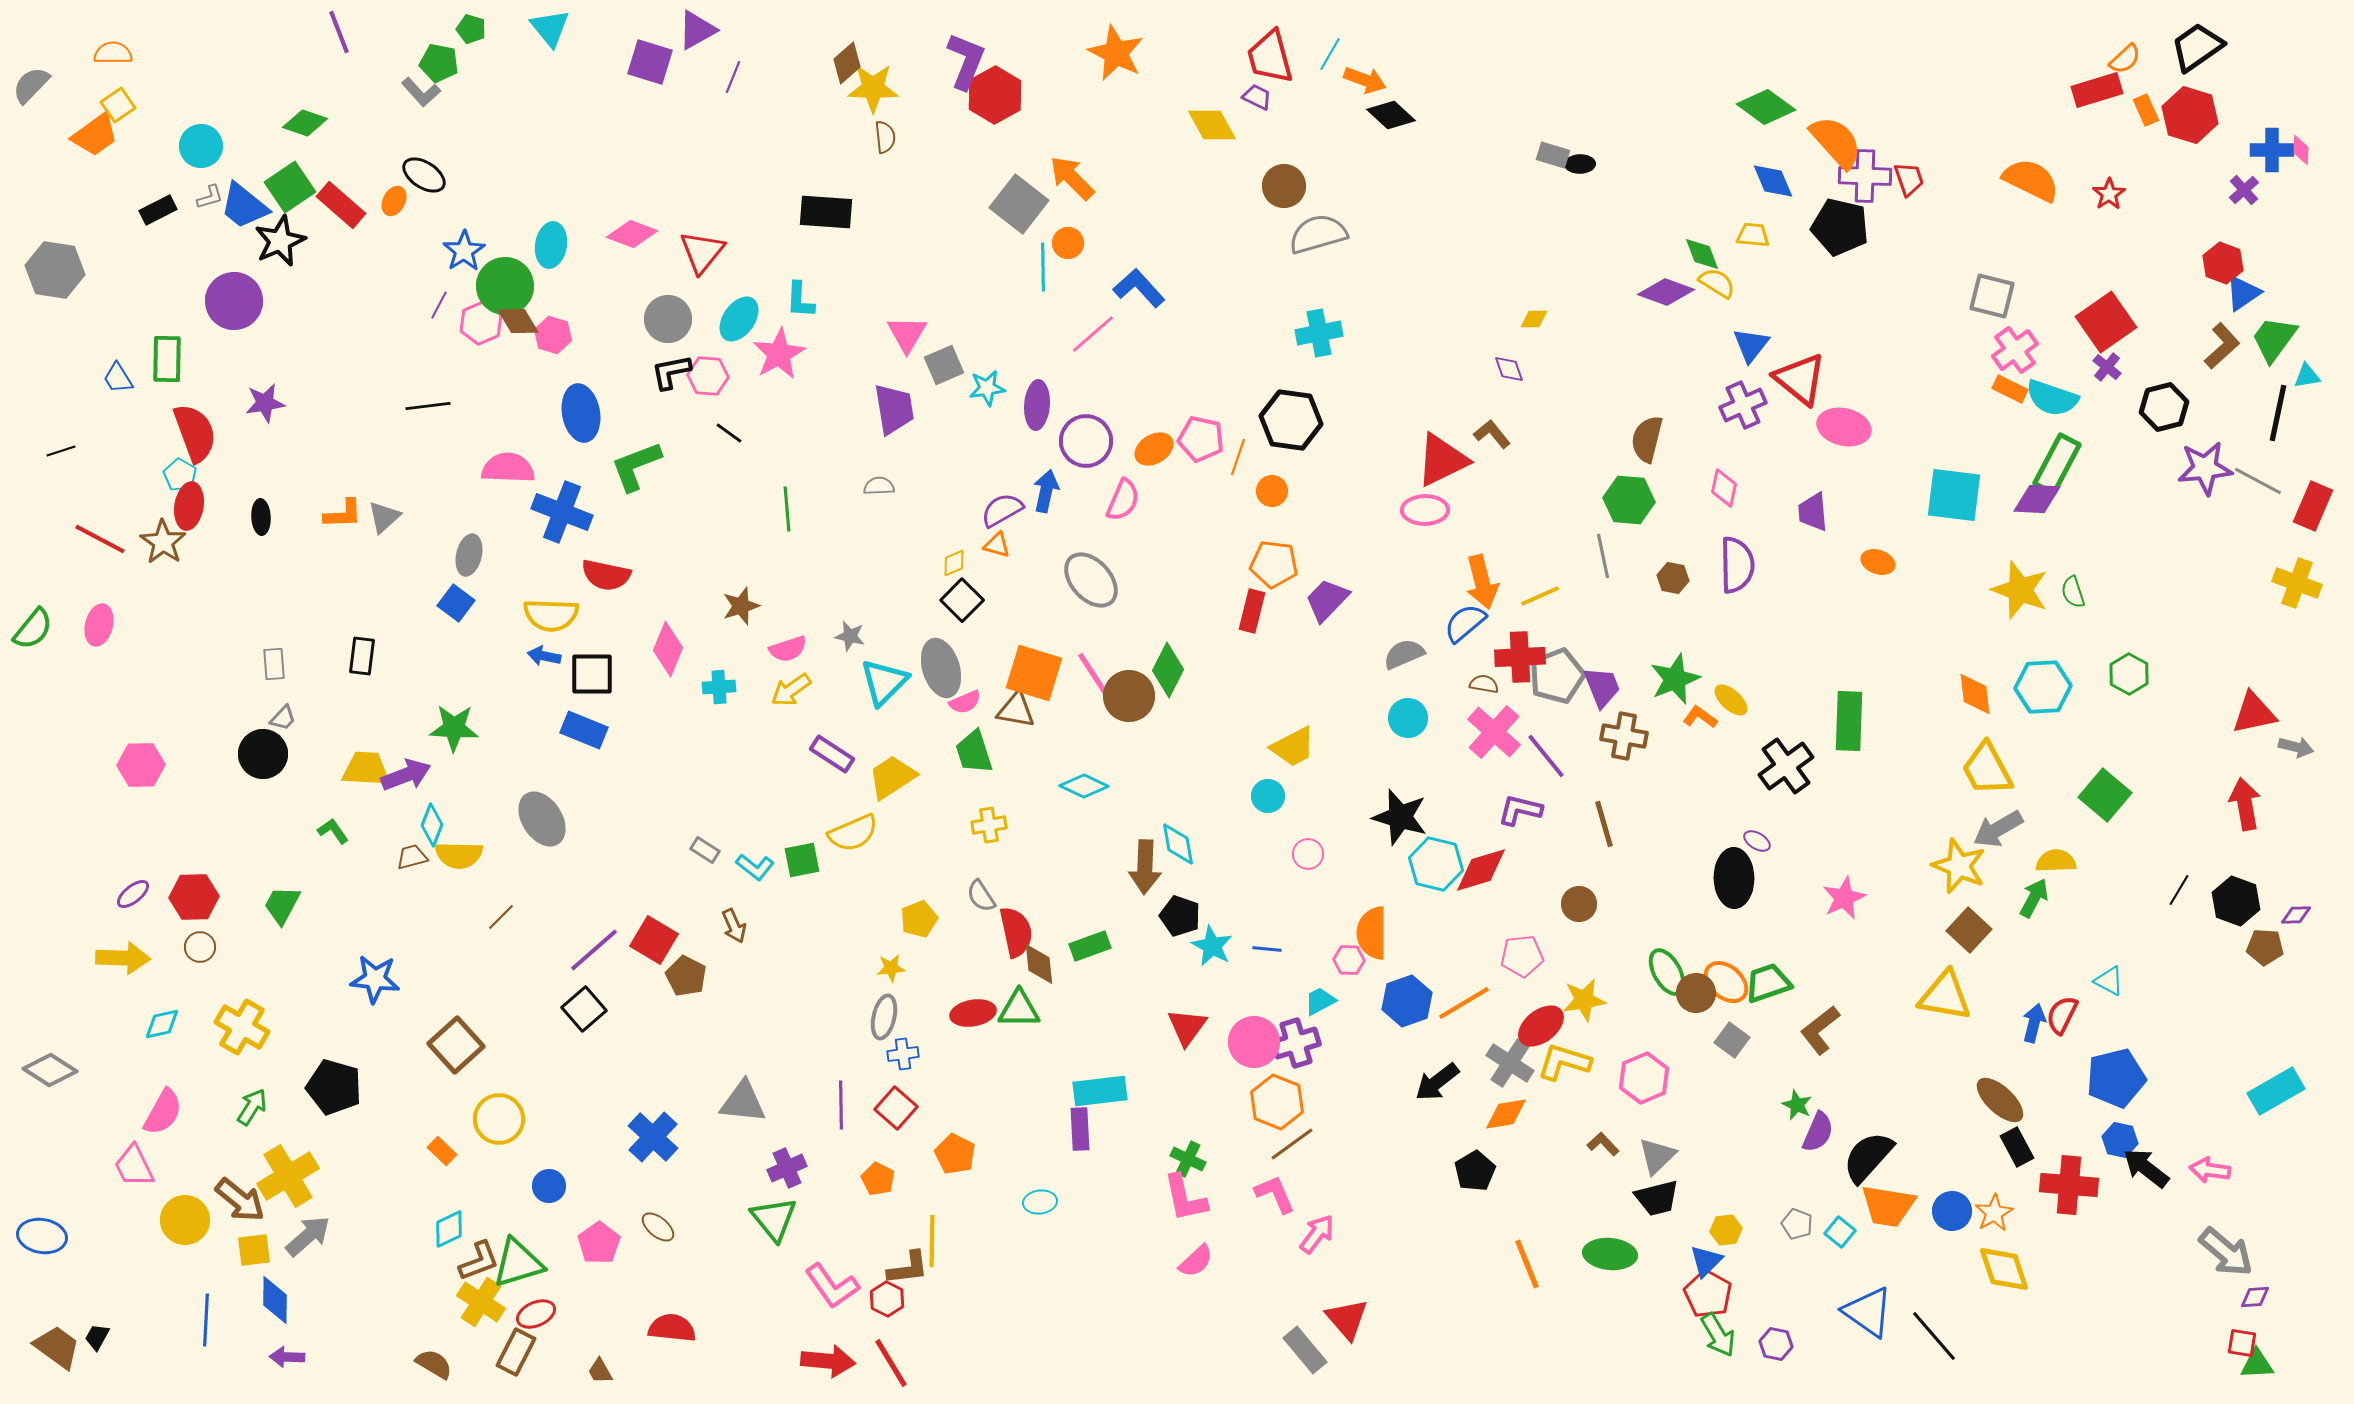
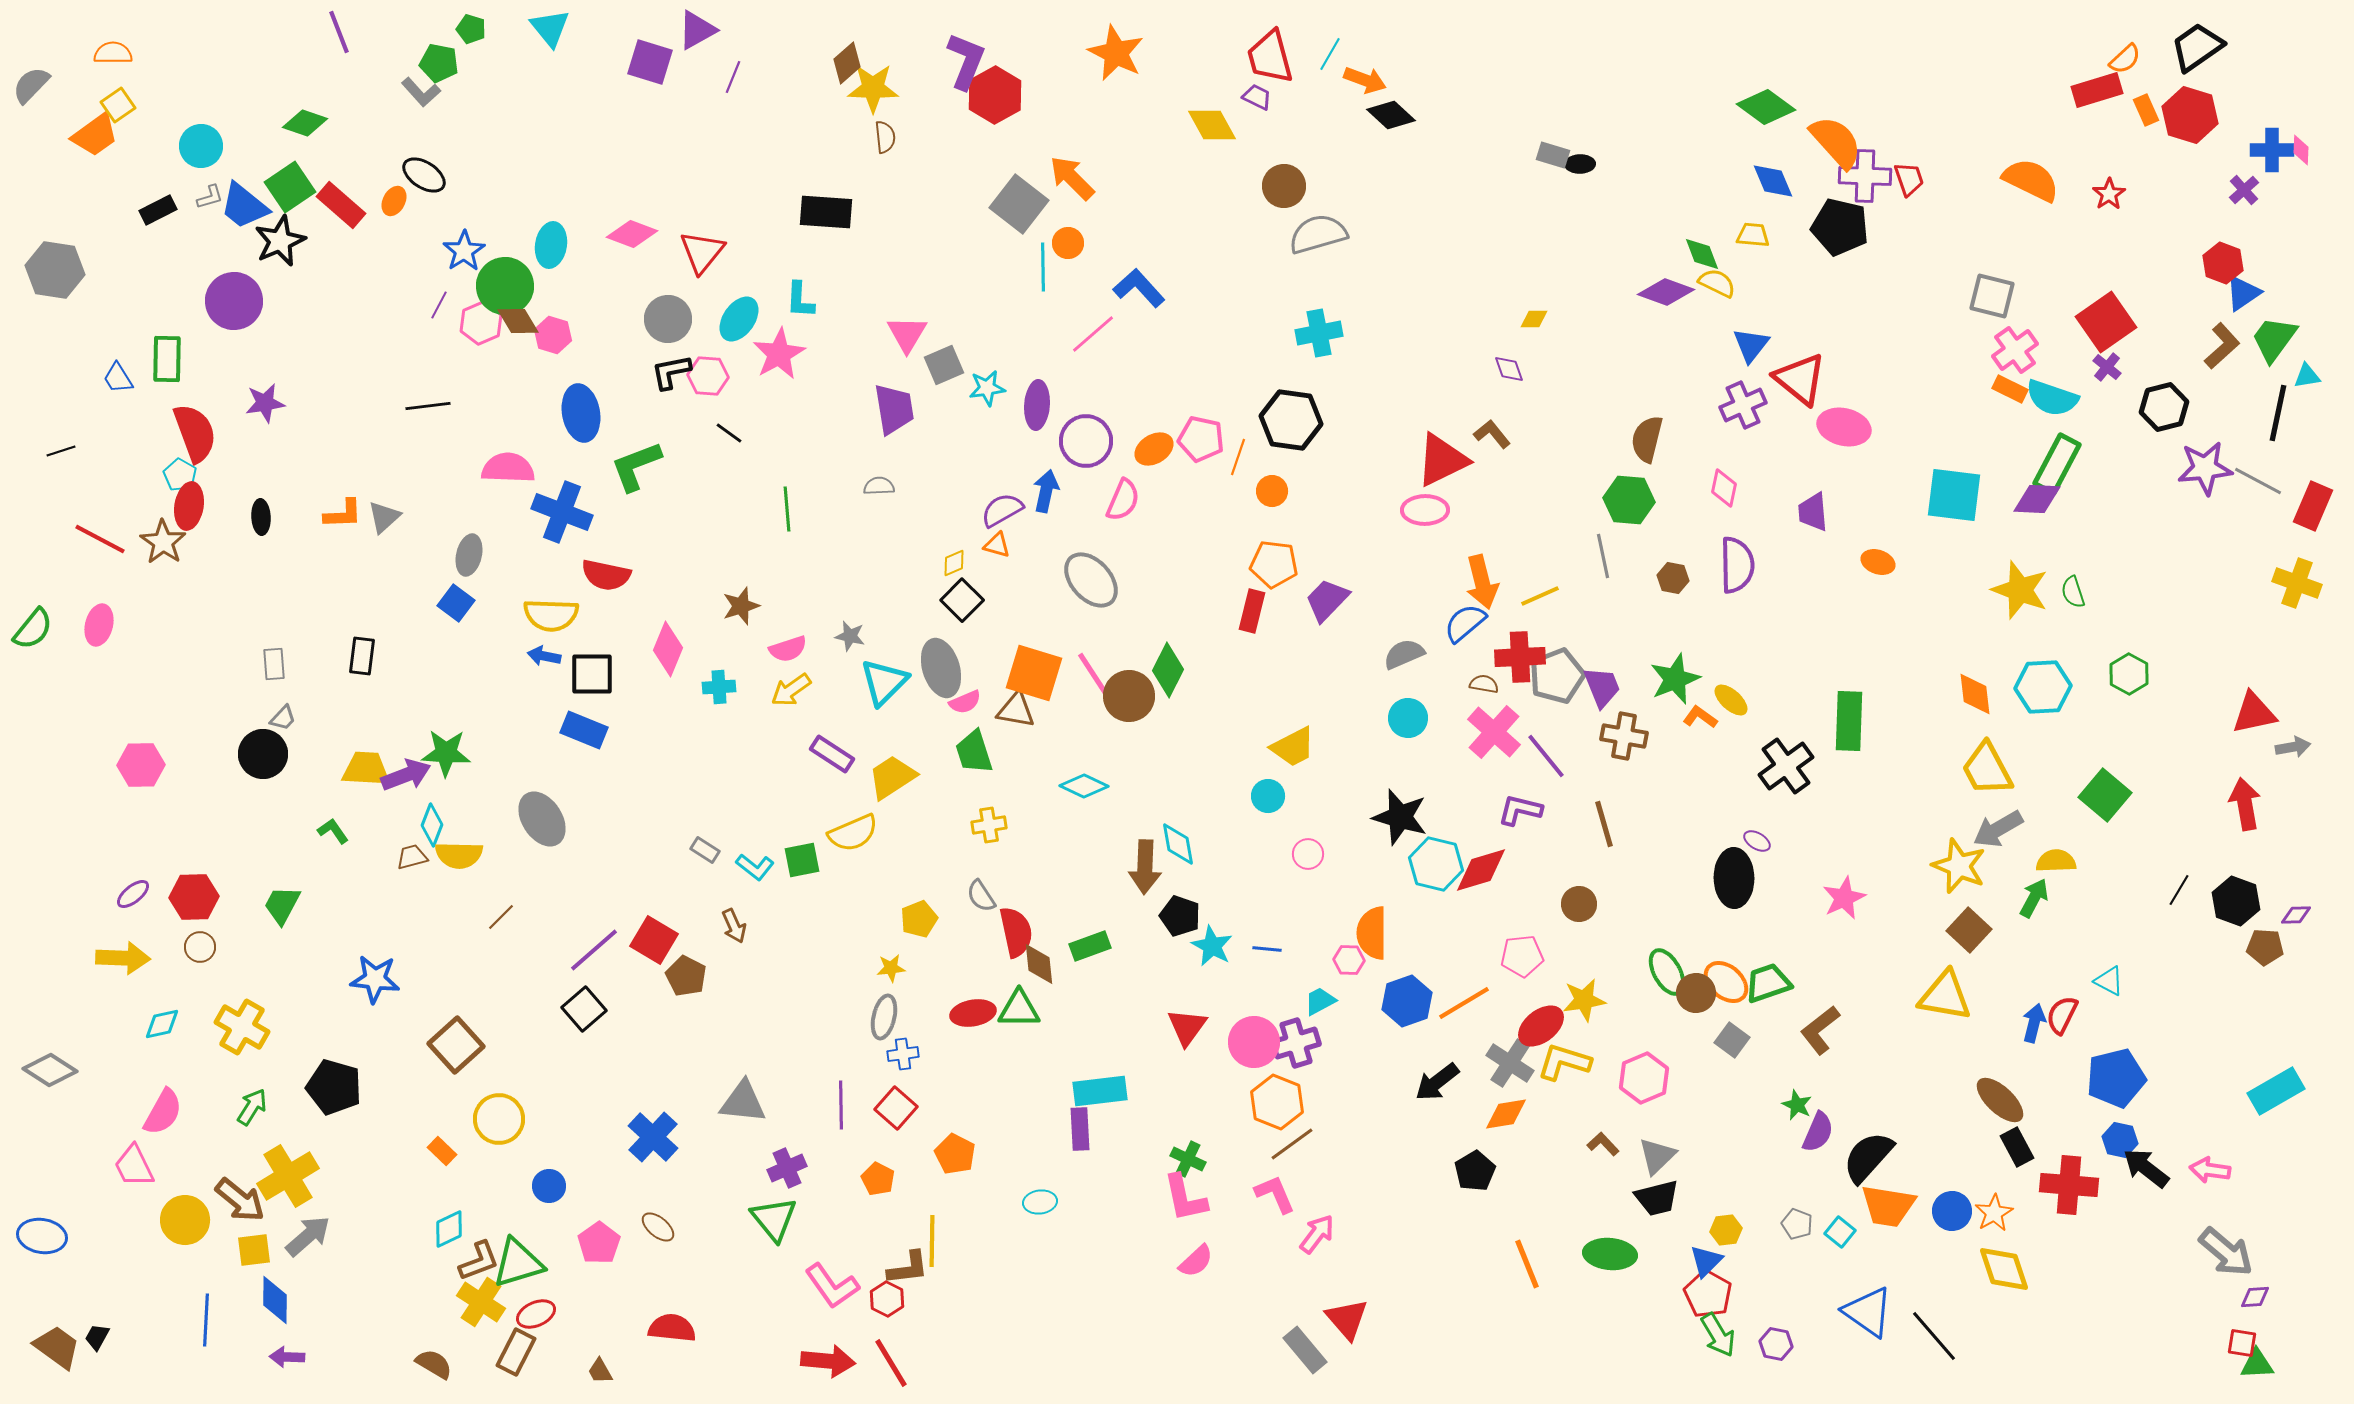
yellow semicircle at (1717, 283): rotated 6 degrees counterclockwise
green star at (454, 728): moved 8 px left, 25 px down
gray arrow at (2296, 747): moved 3 px left; rotated 24 degrees counterclockwise
